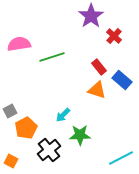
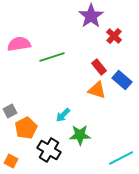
black cross: rotated 20 degrees counterclockwise
